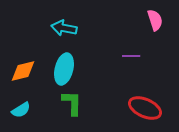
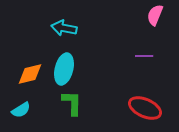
pink semicircle: moved 5 px up; rotated 140 degrees counterclockwise
purple line: moved 13 px right
orange diamond: moved 7 px right, 3 px down
